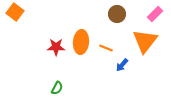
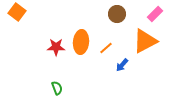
orange square: moved 2 px right
orange triangle: rotated 24 degrees clockwise
orange line: rotated 64 degrees counterclockwise
green semicircle: rotated 48 degrees counterclockwise
